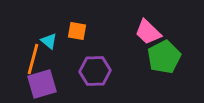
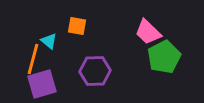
orange square: moved 5 px up
